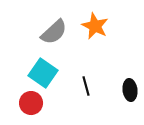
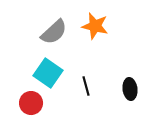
orange star: rotated 12 degrees counterclockwise
cyan square: moved 5 px right
black ellipse: moved 1 px up
